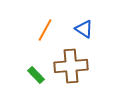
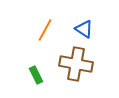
brown cross: moved 5 px right, 2 px up; rotated 16 degrees clockwise
green rectangle: rotated 18 degrees clockwise
